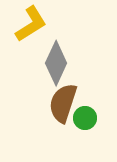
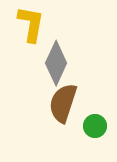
yellow L-shape: rotated 48 degrees counterclockwise
green circle: moved 10 px right, 8 px down
